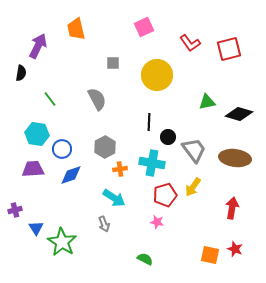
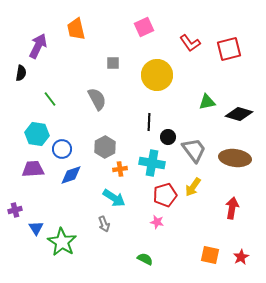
red star: moved 6 px right, 8 px down; rotated 21 degrees clockwise
